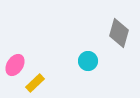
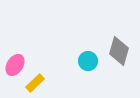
gray diamond: moved 18 px down
